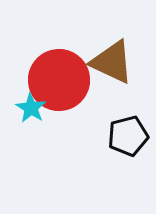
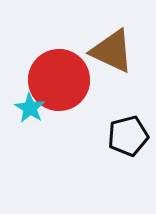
brown triangle: moved 11 px up
cyan star: moved 1 px left
